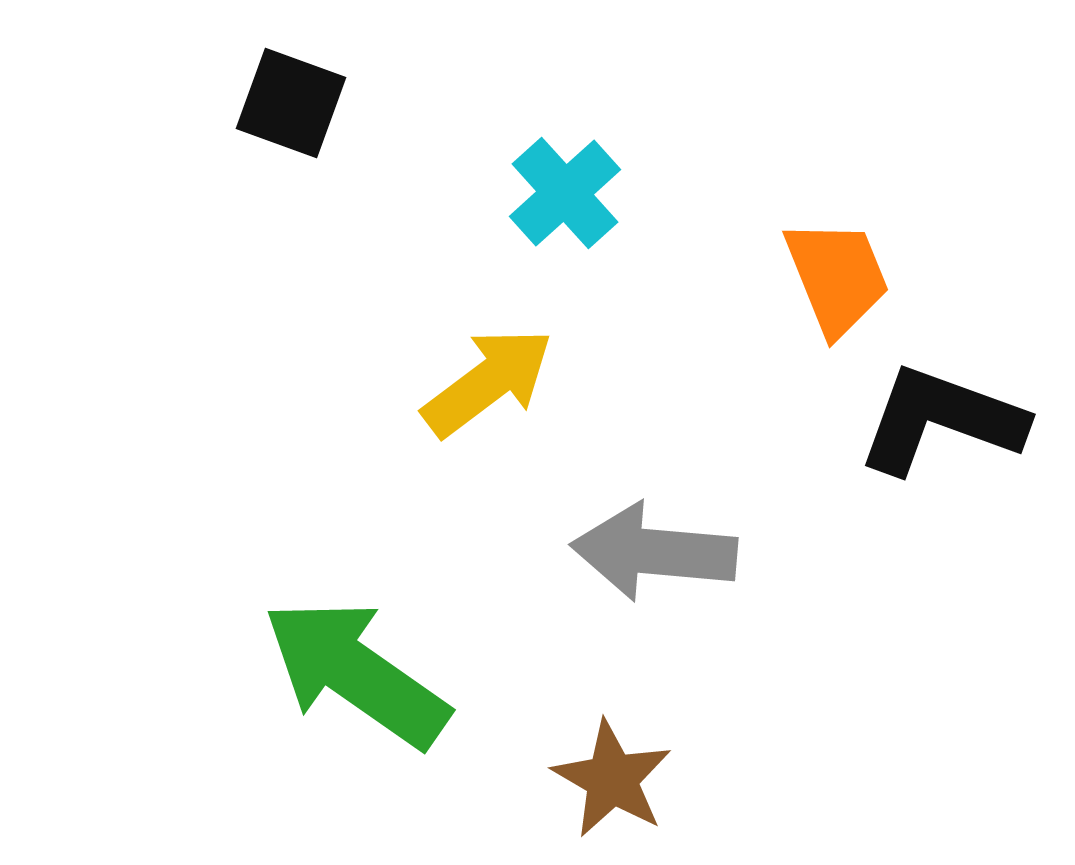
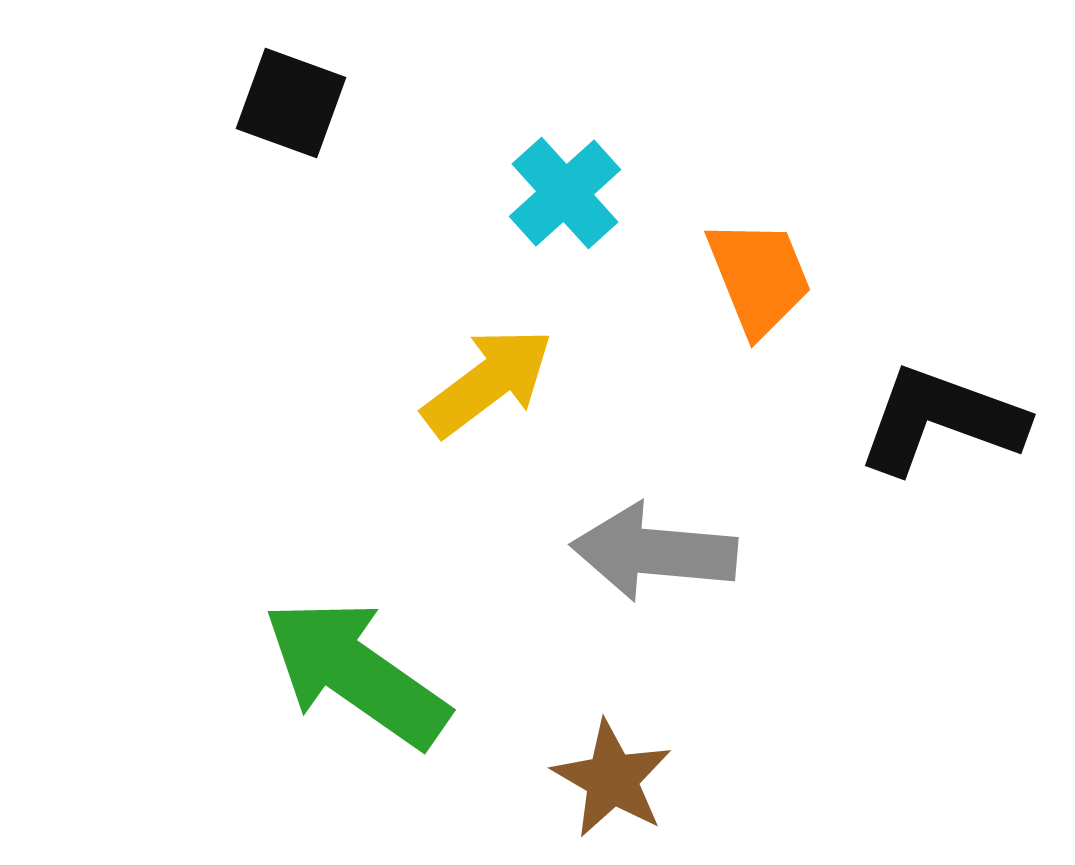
orange trapezoid: moved 78 px left
